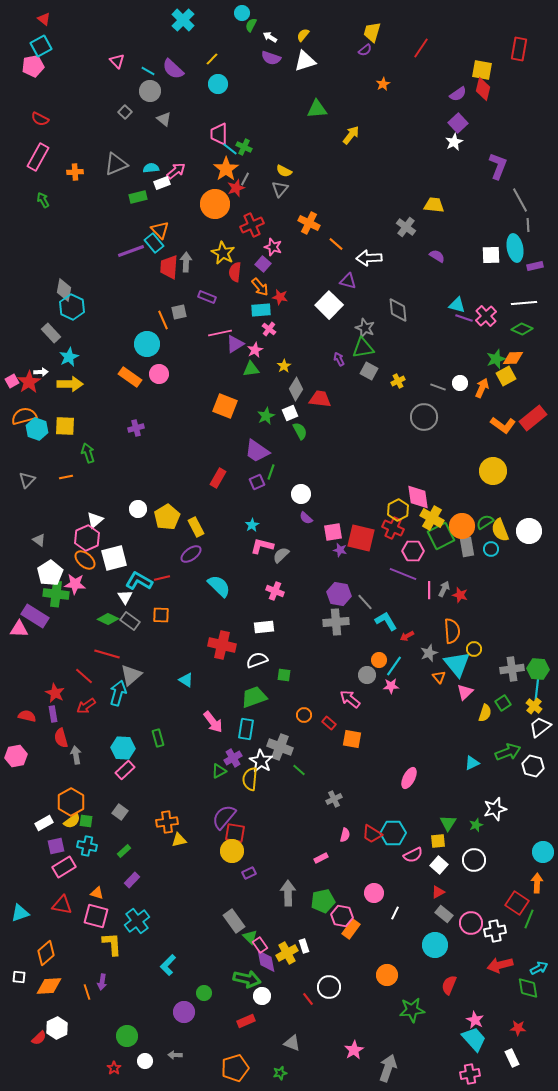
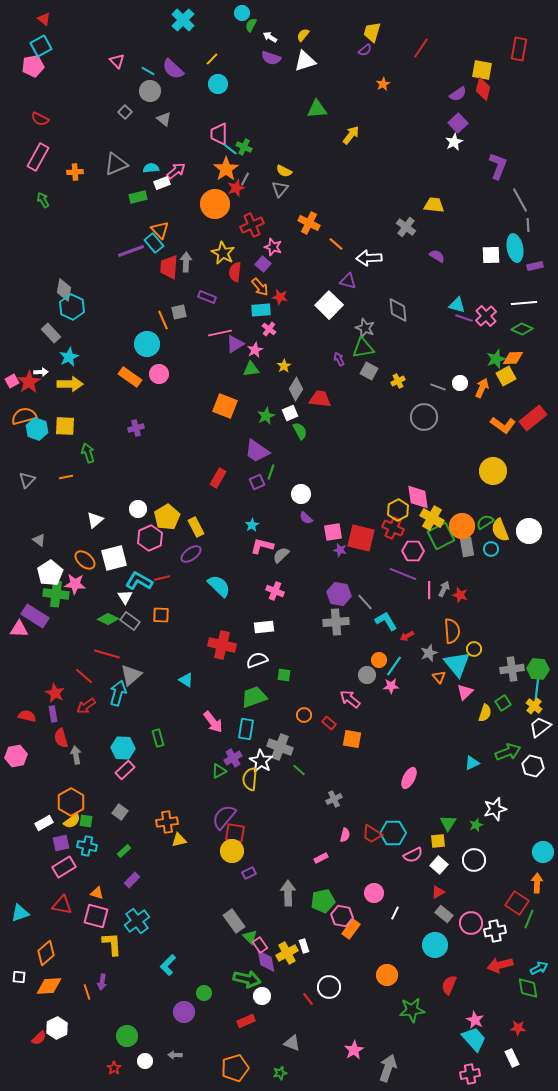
pink hexagon at (87, 538): moved 63 px right
purple square at (56, 846): moved 5 px right, 3 px up
